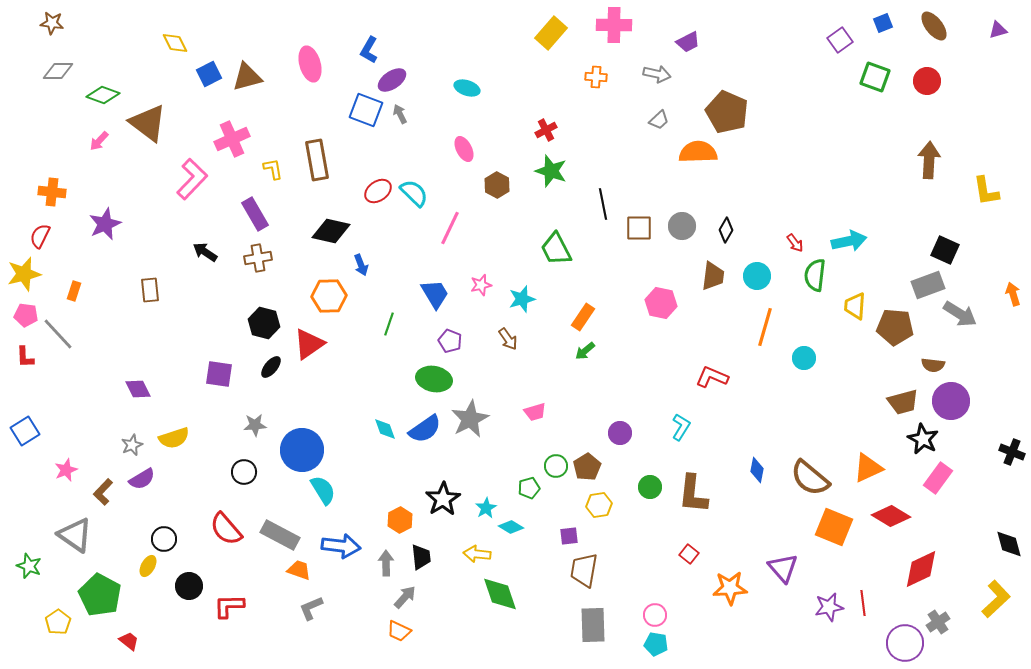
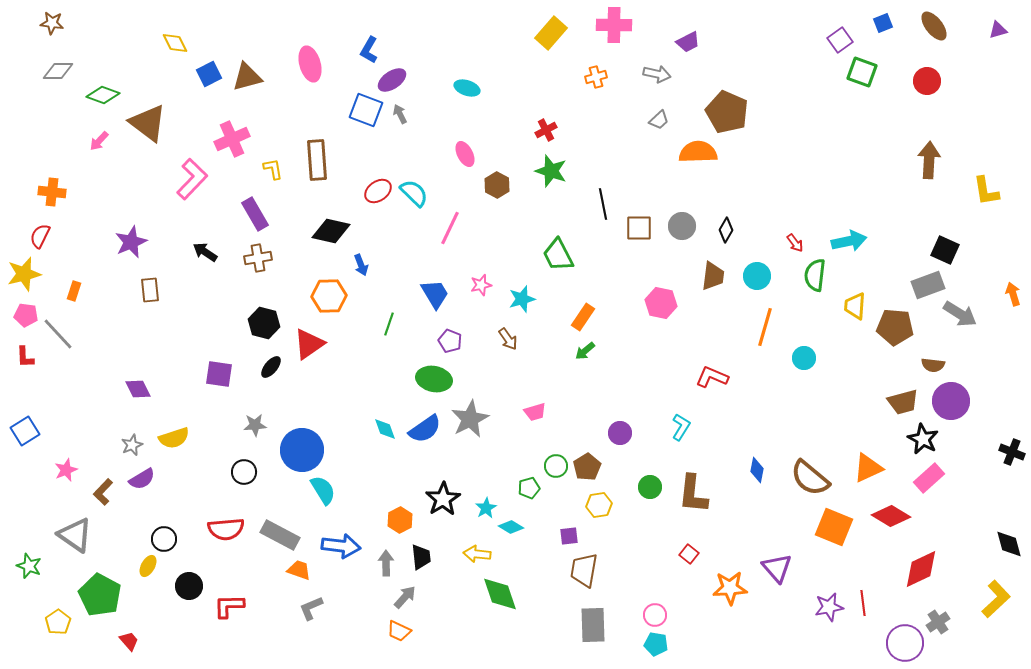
orange cross at (596, 77): rotated 20 degrees counterclockwise
green square at (875, 77): moved 13 px left, 5 px up
pink ellipse at (464, 149): moved 1 px right, 5 px down
brown rectangle at (317, 160): rotated 6 degrees clockwise
purple star at (105, 224): moved 26 px right, 18 px down
green trapezoid at (556, 249): moved 2 px right, 6 px down
pink rectangle at (938, 478): moved 9 px left; rotated 12 degrees clockwise
red semicircle at (226, 529): rotated 54 degrees counterclockwise
purple triangle at (783, 568): moved 6 px left
red trapezoid at (129, 641): rotated 10 degrees clockwise
